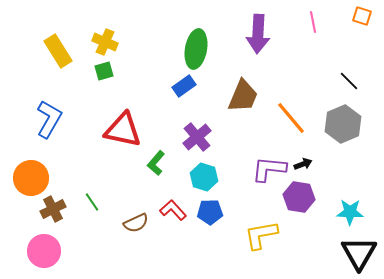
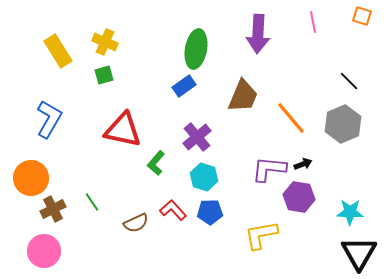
green square: moved 4 px down
